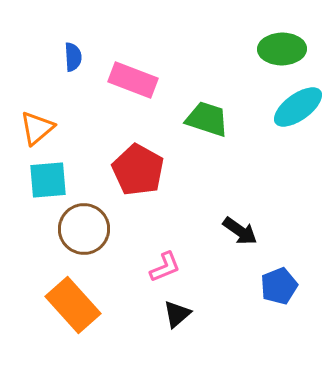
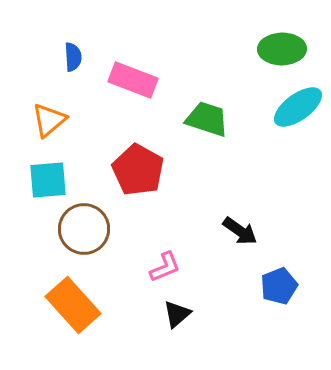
orange triangle: moved 12 px right, 8 px up
